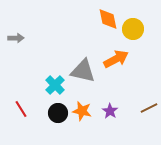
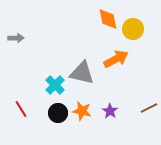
gray triangle: moved 1 px left, 2 px down
